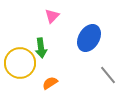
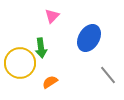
orange semicircle: moved 1 px up
